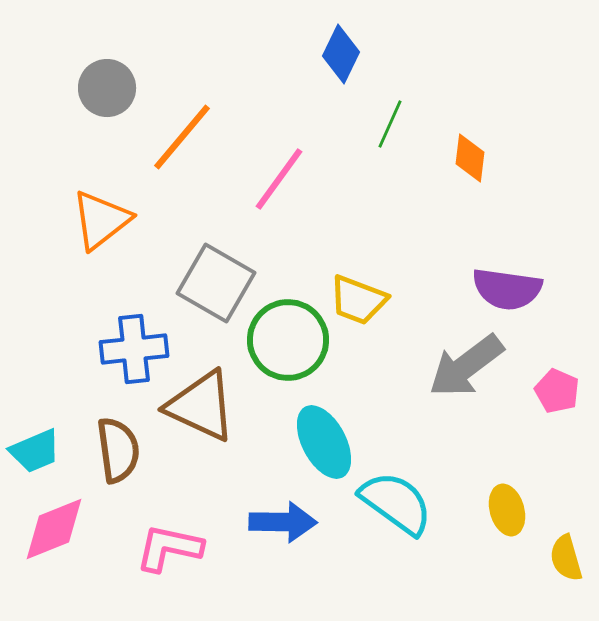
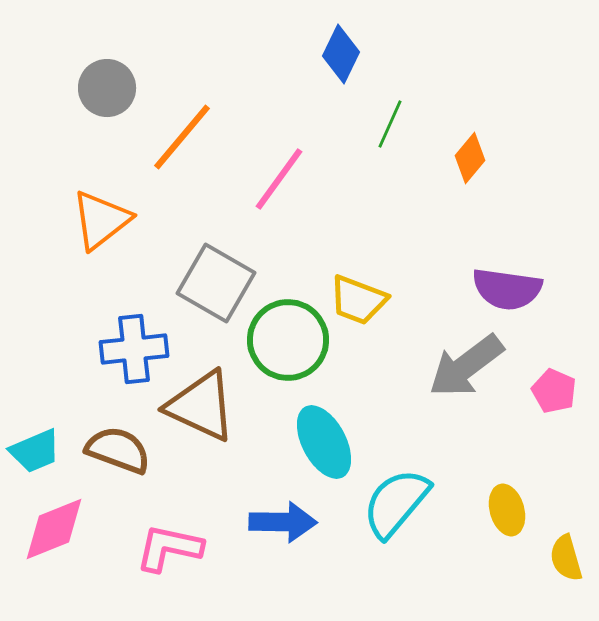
orange diamond: rotated 33 degrees clockwise
pink pentagon: moved 3 px left
brown semicircle: rotated 62 degrees counterclockwise
cyan semicircle: rotated 86 degrees counterclockwise
